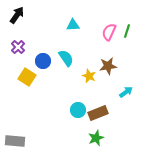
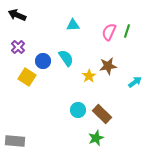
black arrow: rotated 102 degrees counterclockwise
yellow star: rotated 16 degrees clockwise
cyan arrow: moved 9 px right, 10 px up
brown rectangle: moved 4 px right, 1 px down; rotated 66 degrees clockwise
